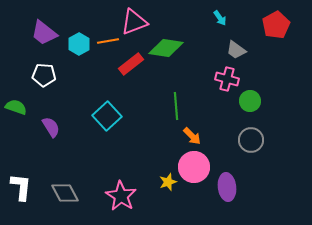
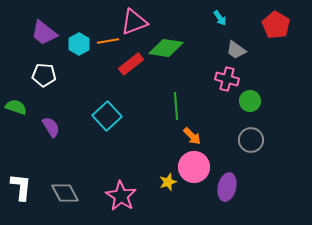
red pentagon: rotated 12 degrees counterclockwise
purple ellipse: rotated 20 degrees clockwise
